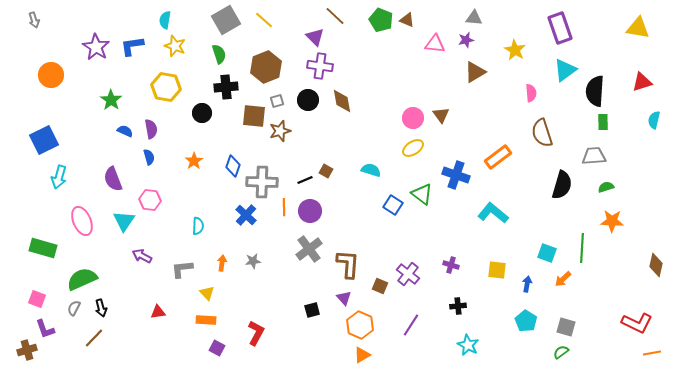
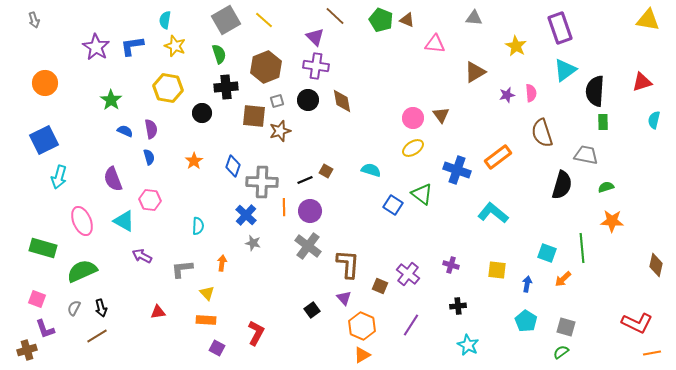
yellow triangle at (638, 28): moved 10 px right, 8 px up
purple star at (466, 40): moved 41 px right, 55 px down
yellow star at (515, 50): moved 1 px right, 4 px up
purple cross at (320, 66): moved 4 px left
orange circle at (51, 75): moved 6 px left, 8 px down
yellow hexagon at (166, 87): moved 2 px right, 1 px down
gray trapezoid at (594, 156): moved 8 px left, 1 px up; rotated 15 degrees clockwise
blue cross at (456, 175): moved 1 px right, 5 px up
cyan triangle at (124, 221): rotated 35 degrees counterclockwise
green line at (582, 248): rotated 8 degrees counterclockwise
gray cross at (309, 249): moved 1 px left, 3 px up; rotated 16 degrees counterclockwise
gray star at (253, 261): moved 18 px up; rotated 21 degrees clockwise
green semicircle at (82, 279): moved 8 px up
black square at (312, 310): rotated 21 degrees counterclockwise
orange hexagon at (360, 325): moved 2 px right, 1 px down
brown line at (94, 338): moved 3 px right, 2 px up; rotated 15 degrees clockwise
